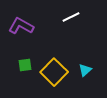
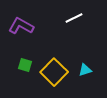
white line: moved 3 px right, 1 px down
green square: rotated 24 degrees clockwise
cyan triangle: rotated 24 degrees clockwise
